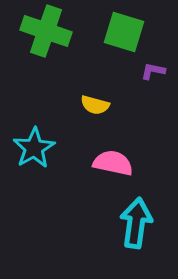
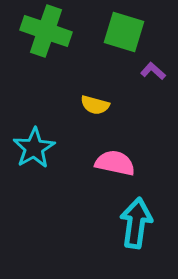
purple L-shape: rotated 30 degrees clockwise
pink semicircle: moved 2 px right
